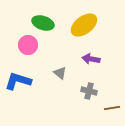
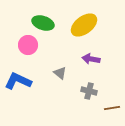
blue L-shape: rotated 8 degrees clockwise
